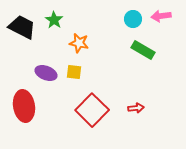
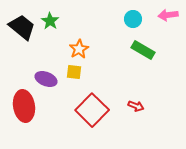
pink arrow: moved 7 px right, 1 px up
green star: moved 4 px left, 1 px down
black trapezoid: rotated 12 degrees clockwise
orange star: moved 6 px down; rotated 30 degrees clockwise
purple ellipse: moved 6 px down
red arrow: moved 2 px up; rotated 28 degrees clockwise
